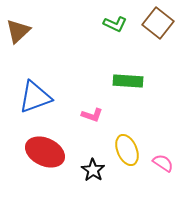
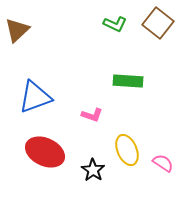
brown triangle: moved 1 px left, 1 px up
